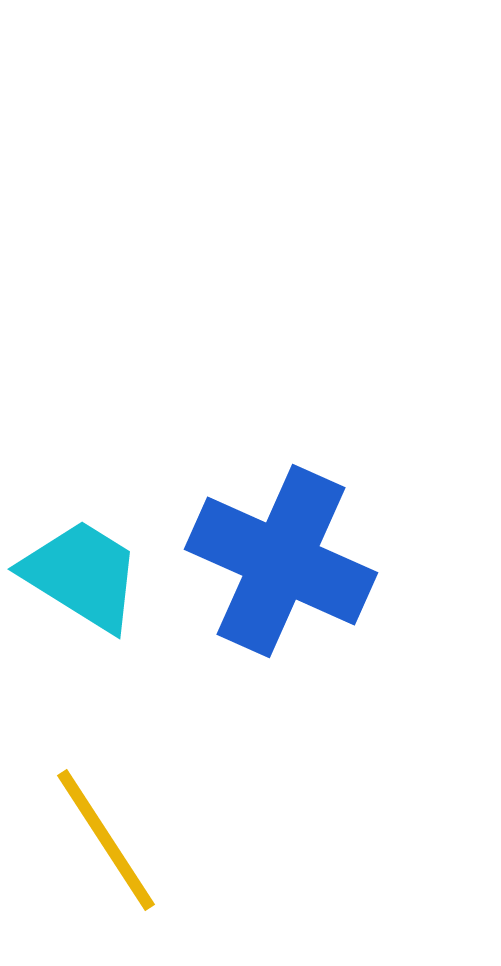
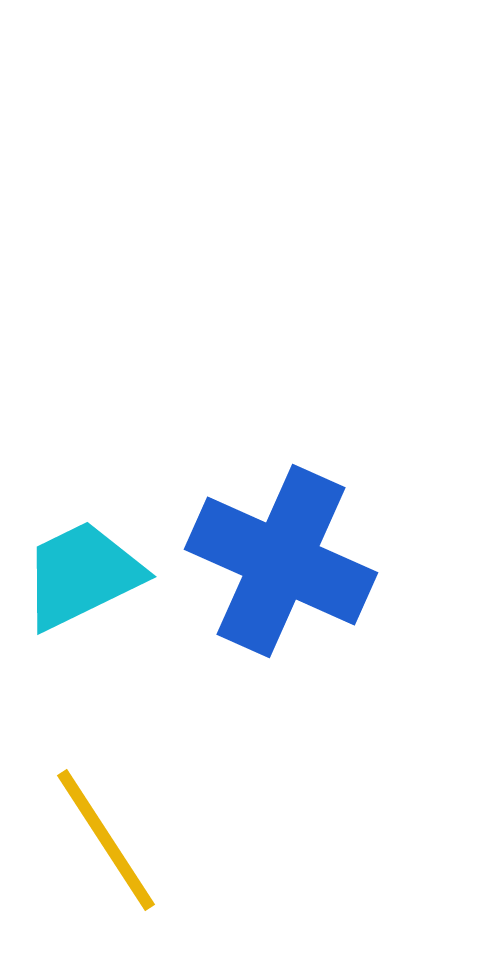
cyan trapezoid: rotated 58 degrees counterclockwise
